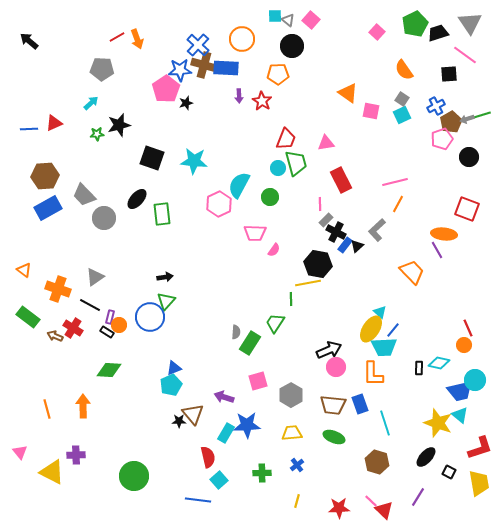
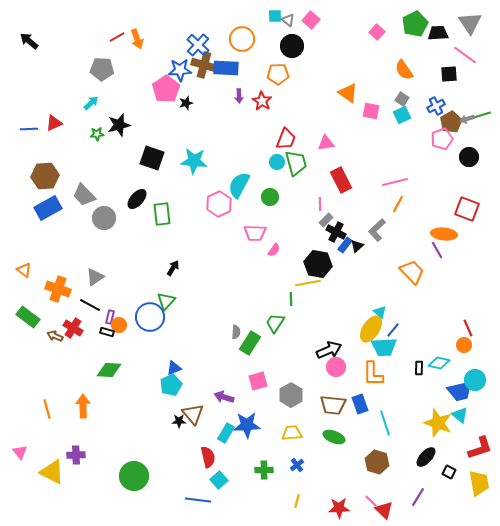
black trapezoid at (438, 33): rotated 15 degrees clockwise
cyan circle at (278, 168): moved 1 px left, 6 px up
black arrow at (165, 277): moved 8 px right, 9 px up; rotated 49 degrees counterclockwise
black rectangle at (107, 332): rotated 16 degrees counterclockwise
green cross at (262, 473): moved 2 px right, 3 px up
